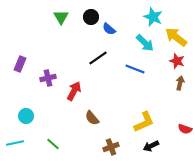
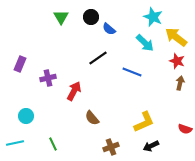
blue line: moved 3 px left, 3 px down
green line: rotated 24 degrees clockwise
